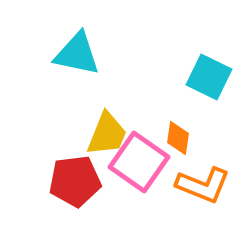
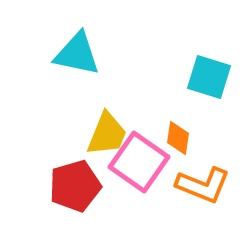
cyan square: rotated 9 degrees counterclockwise
red pentagon: moved 5 px down; rotated 9 degrees counterclockwise
